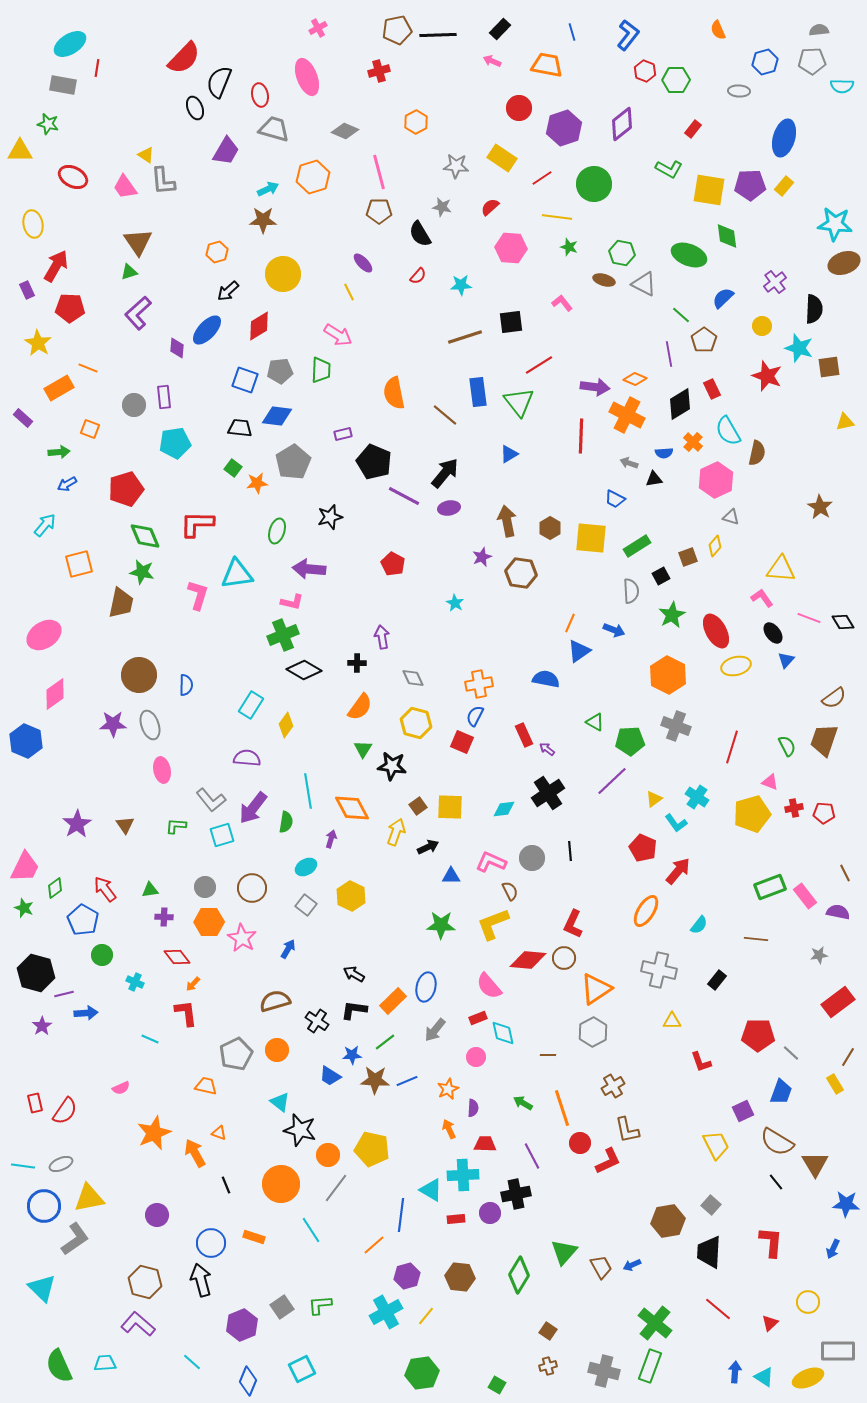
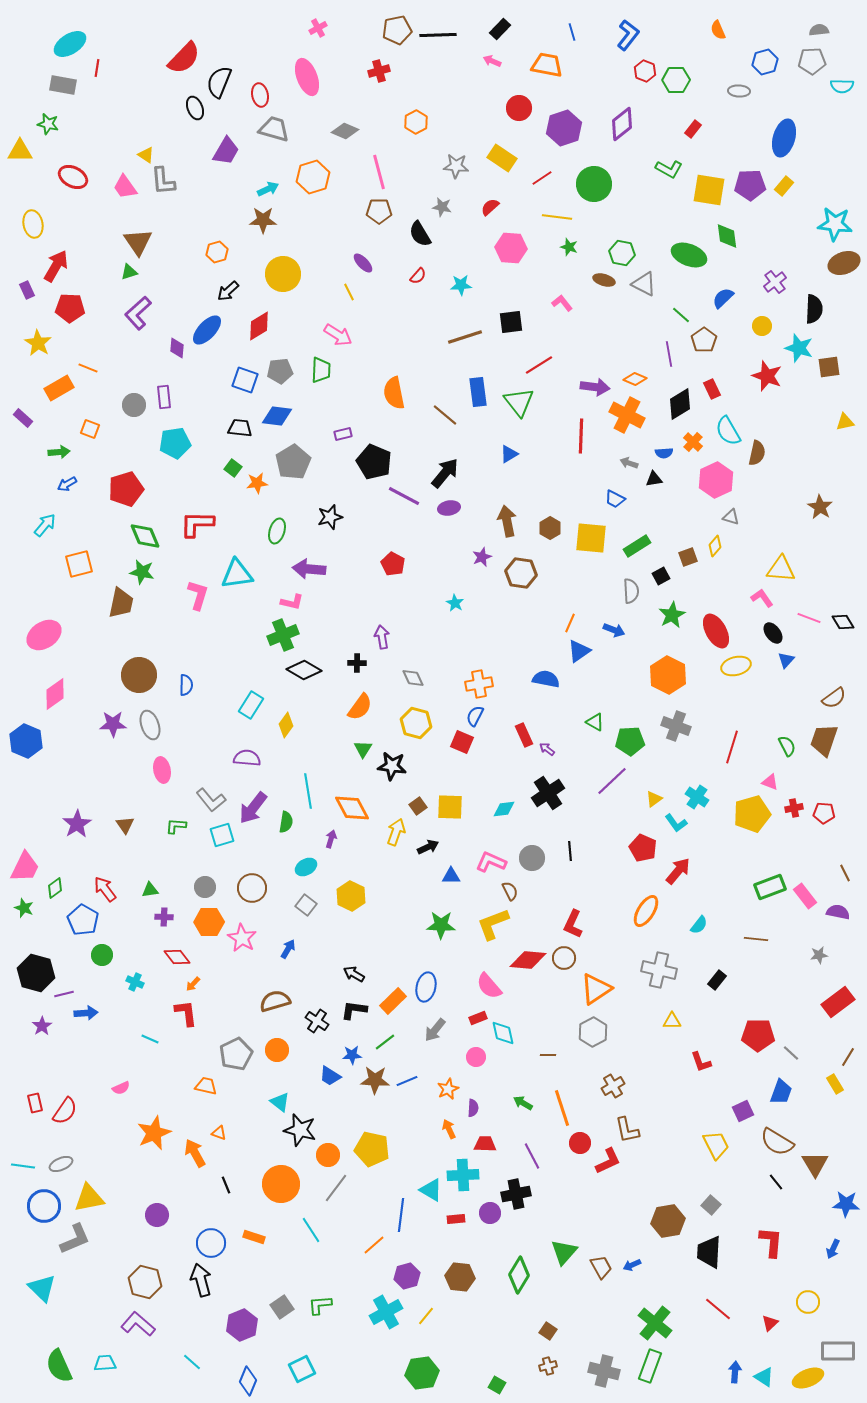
gray L-shape at (75, 1239): rotated 12 degrees clockwise
